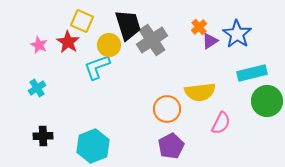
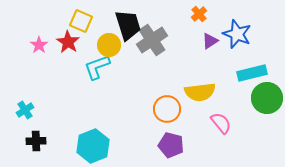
yellow square: moved 1 px left
orange cross: moved 13 px up
blue star: rotated 12 degrees counterclockwise
pink star: rotated 12 degrees clockwise
cyan cross: moved 12 px left, 22 px down
green circle: moved 3 px up
pink semicircle: rotated 65 degrees counterclockwise
black cross: moved 7 px left, 5 px down
purple pentagon: moved 1 px up; rotated 30 degrees counterclockwise
